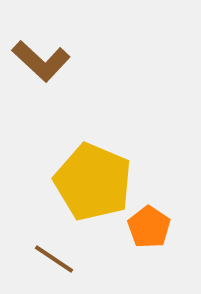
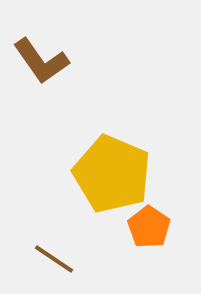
brown L-shape: rotated 12 degrees clockwise
yellow pentagon: moved 19 px right, 8 px up
